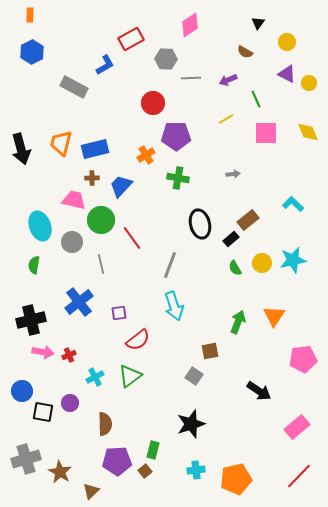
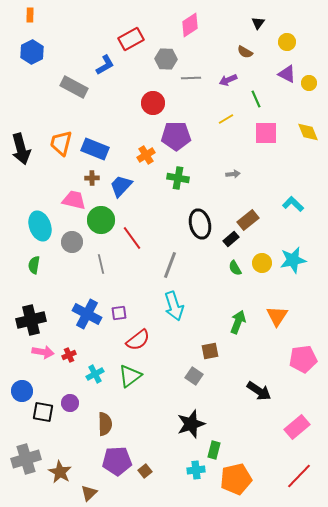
blue rectangle at (95, 149): rotated 36 degrees clockwise
blue cross at (79, 302): moved 8 px right, 12 px down; rotated 24 degrees counterclockwise
orange triangle at (274, 316): moved 3 px right
cyan cross at (95, 377): moved 3 px up
green rectangle at (153, 450): moved 61 px right
brown triangle at (91, 491): moved 2 px left, 2 px down
